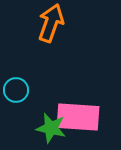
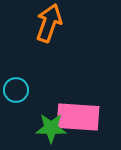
orange arrow: moved 2 px left
green star: rotated 12 degrees counterclockwise
